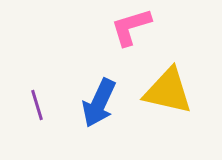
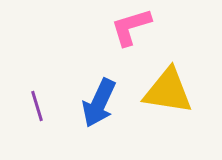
yellow triangle: rotated 4 degrees counterclockwise
purple line: moved 1 px down
